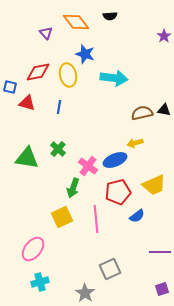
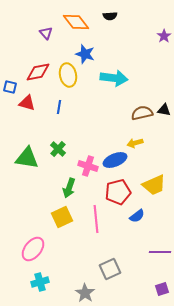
pink cross: rotated 18 degrees counterclockwise
green arrow: moved 4 px left
